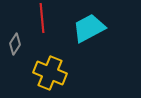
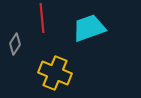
cyan trapezoid: rotated 8 degrees clockwise
yellow cross: moved 5 px right
